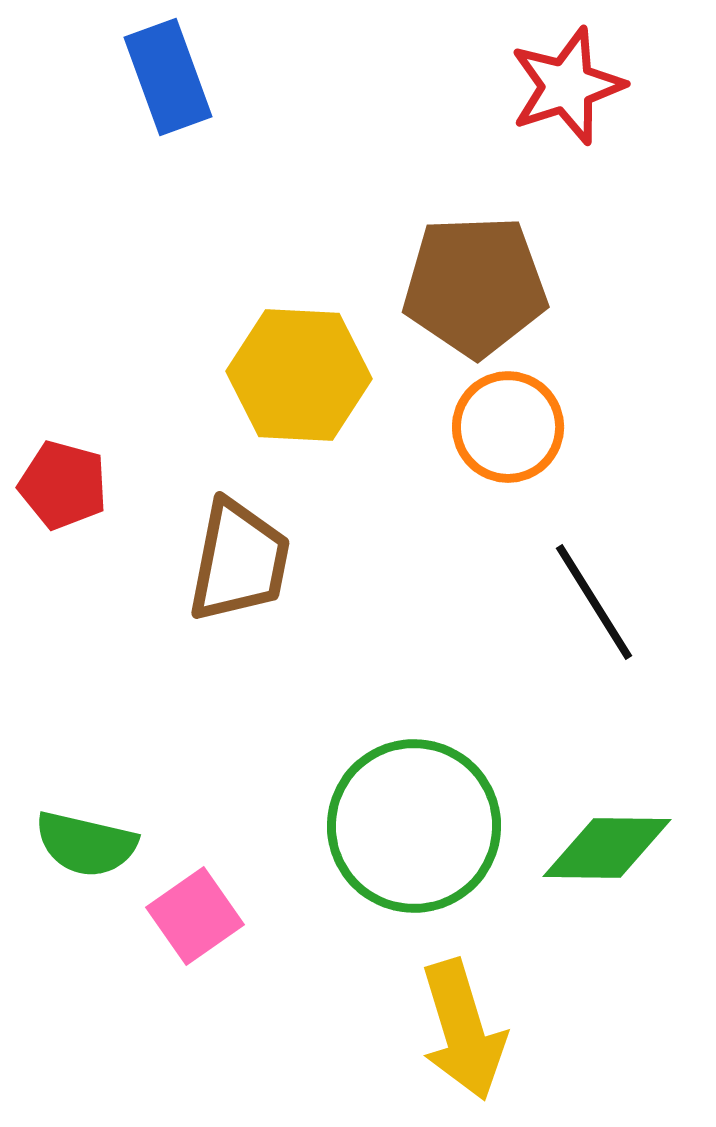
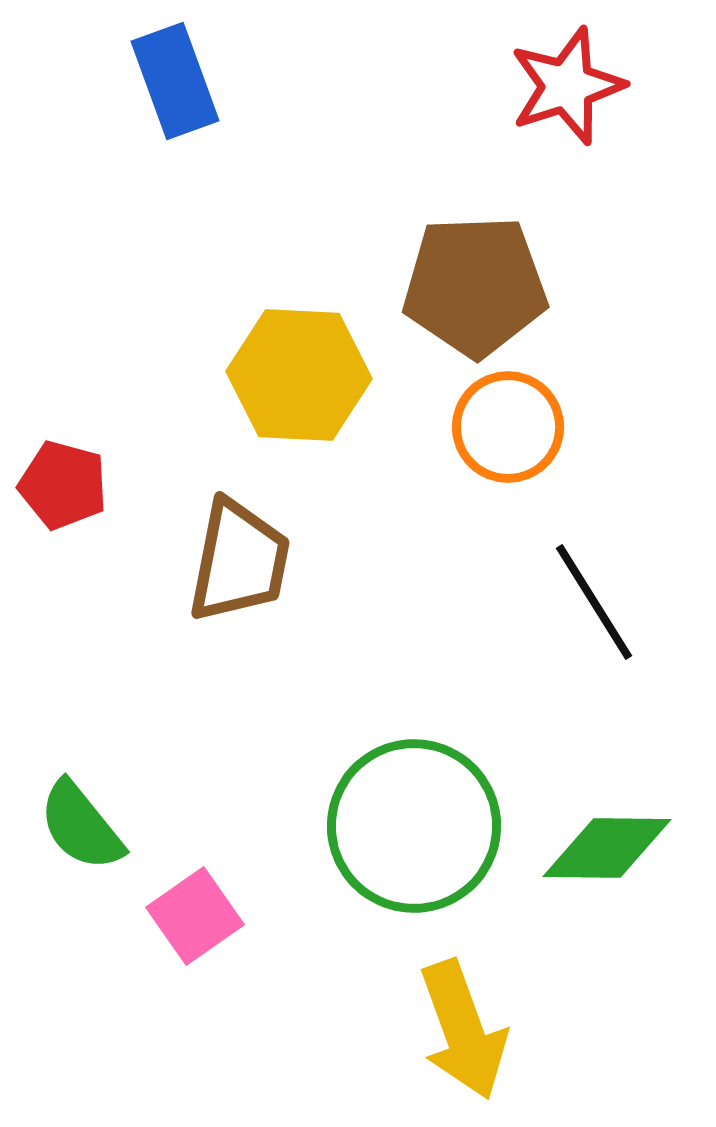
blue rectangle: moved 7 px right, 4 px down
green semicircle: moved 5 px left, 18 px up; rotated 38 degrees clockwise
yellow arrow: rotated 3 degrees counterclockwise
